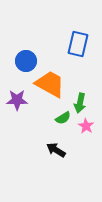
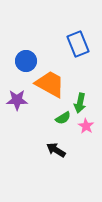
blue rectangle: rotated 35 degrees counterclockwise
